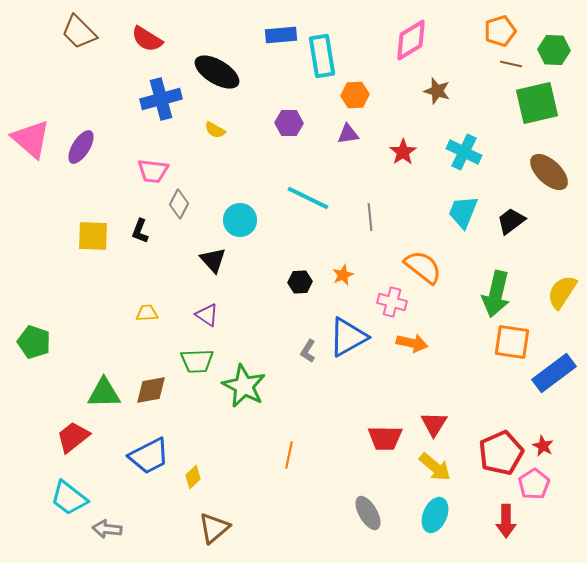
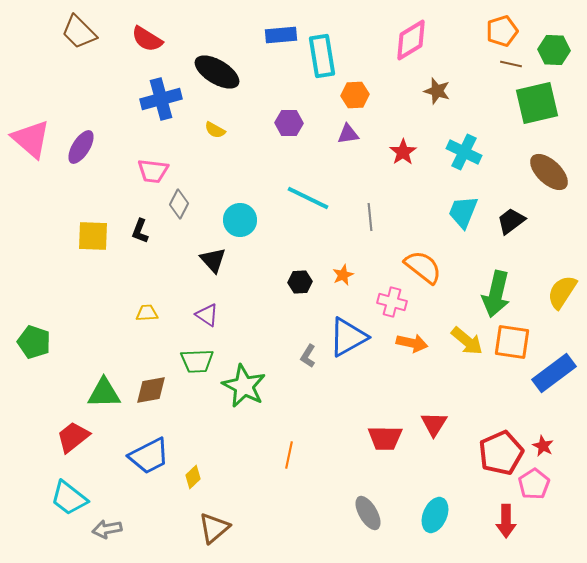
orange pentagon at (500, 31): moved 2 px right
gray L-shape at (308, 351): moved 5 px down
yellow arrow at (435, 467): moved 32 px right, 126 px up
gray arrow at (107, 529): rotated 16 degrees counterclockwise
